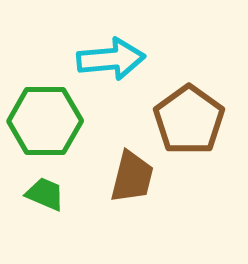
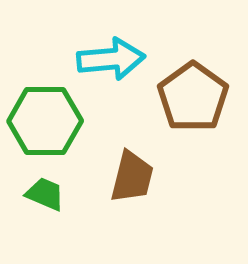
brown pentagon: moved 4 px right, 23 px up
